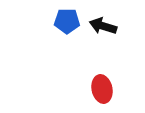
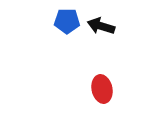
black arrow: moved 2 px left
